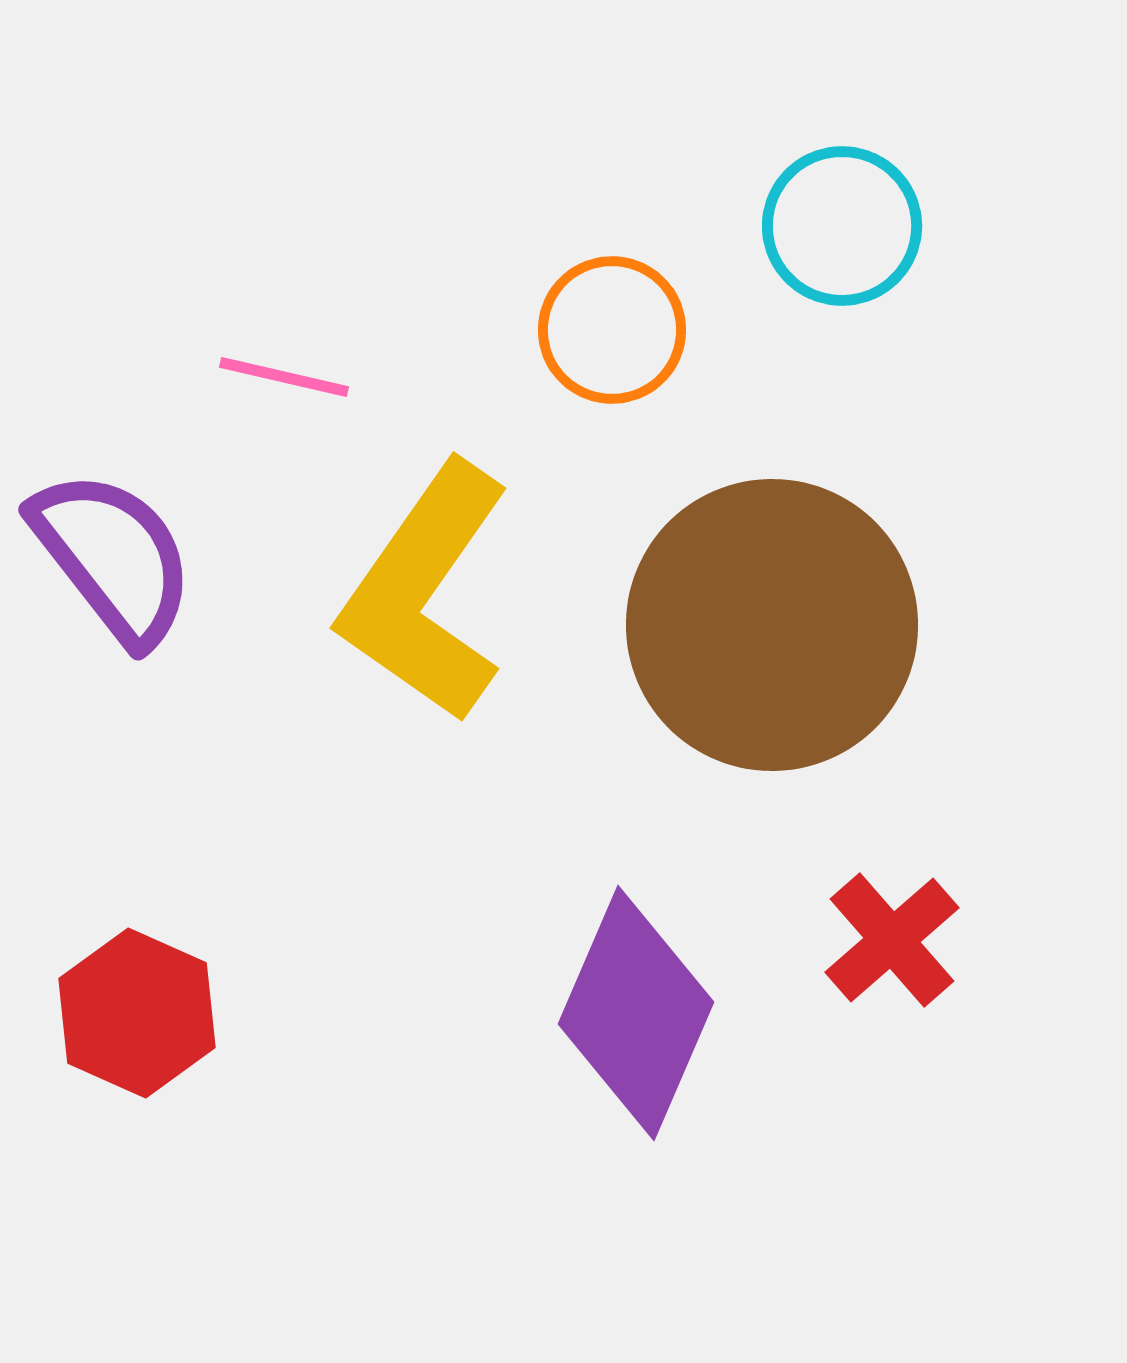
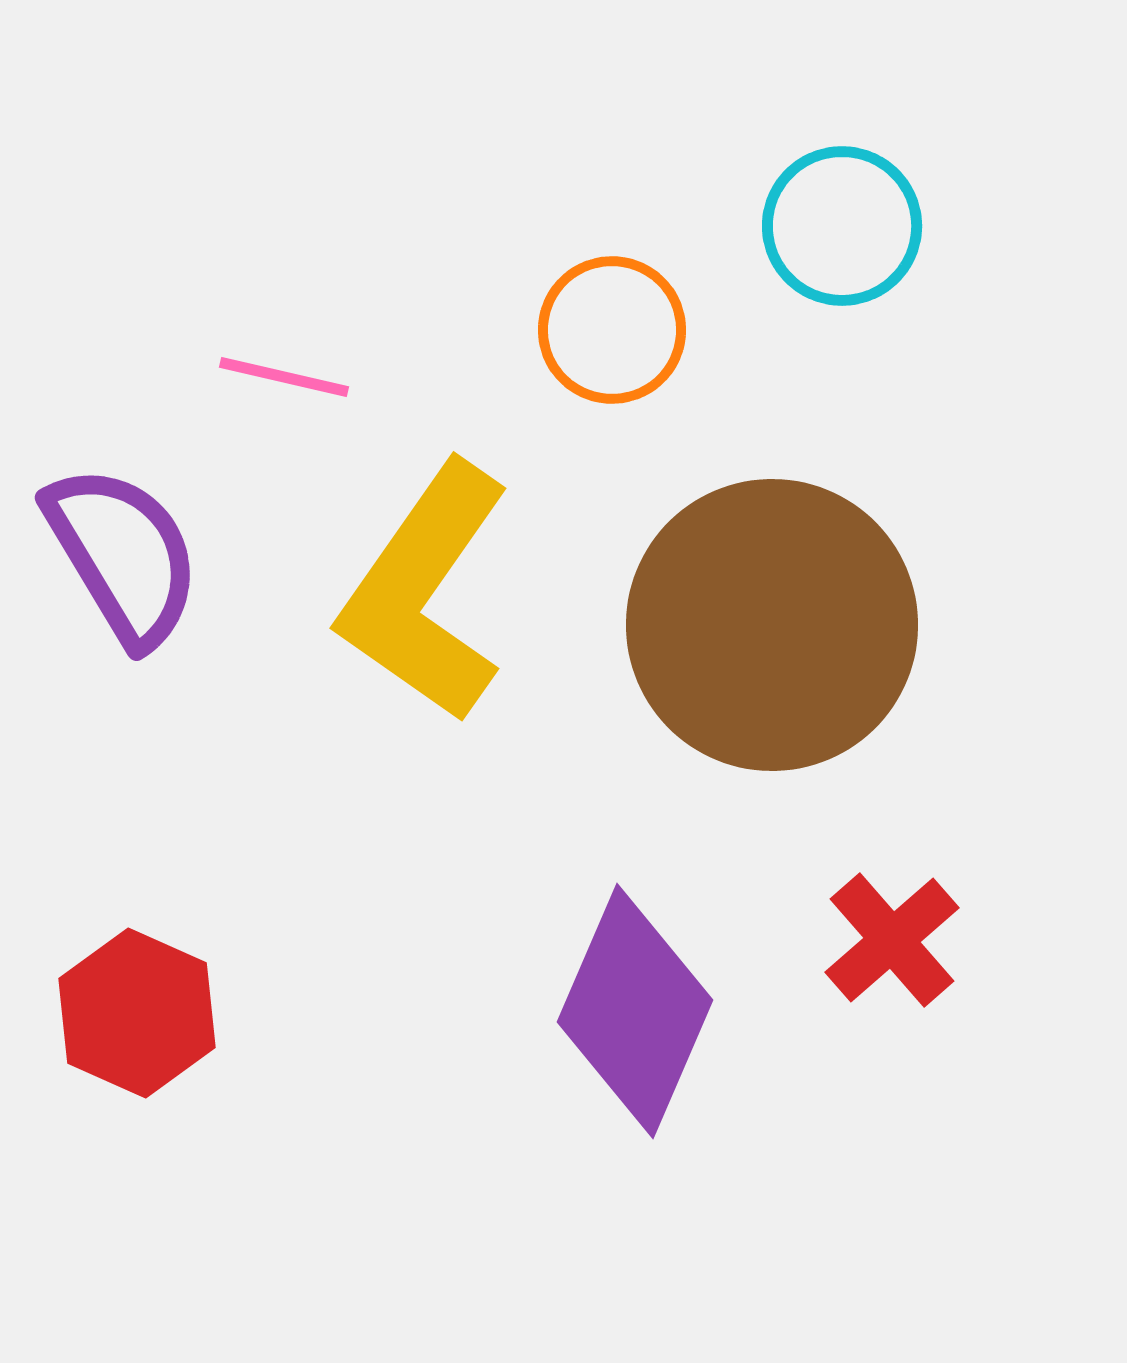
purple semicircle: moved 10 px right, 2 px up; rotated 7 degrees clockwise
purple diamond: moved 1 px left, 2 px up
